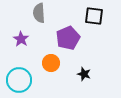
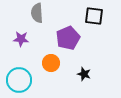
gray semicircle: moved 2 px left
purple star: rotated 28 degrees counterclockwise
